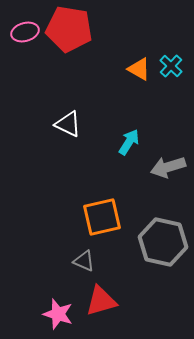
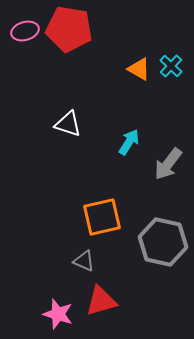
pink ellipse: moved 1 px up
white triangle: rotated 8 degrees counterclockwise
gray arrow: moved 3 px up; rotated 36 degrees counterclockwise
